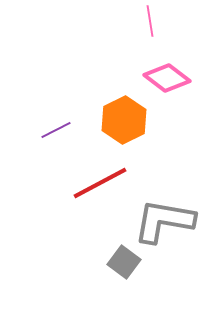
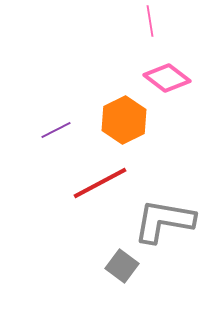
gray square: moved 2 px left, 4 px down
